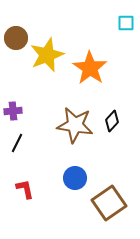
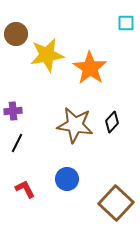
brown circle: moved 4 px up
yellow star: rotated 12 degrees clockwise
black diamond: moved 1 px down
blue circle: moved 8 px left, 1 px down
red L-shape: rotated 15 degrees counterclockwise
brown square: moved 7 px right; rotated 12 degrees counterclockwise
